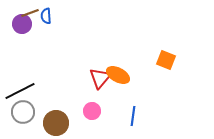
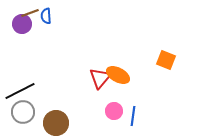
pink circle: moved 22 px right
